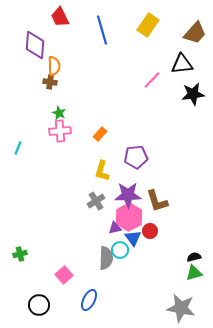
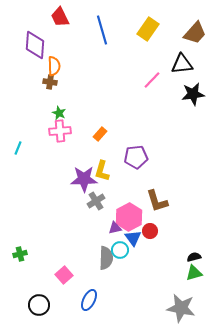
yellow rectangle: moved 4 px down
purple star: moved 44 px left, 16 px up
